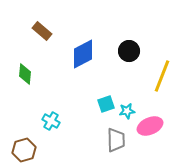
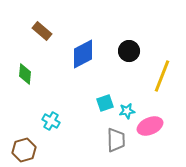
cyan square: moved 1 px left, 1 px up
